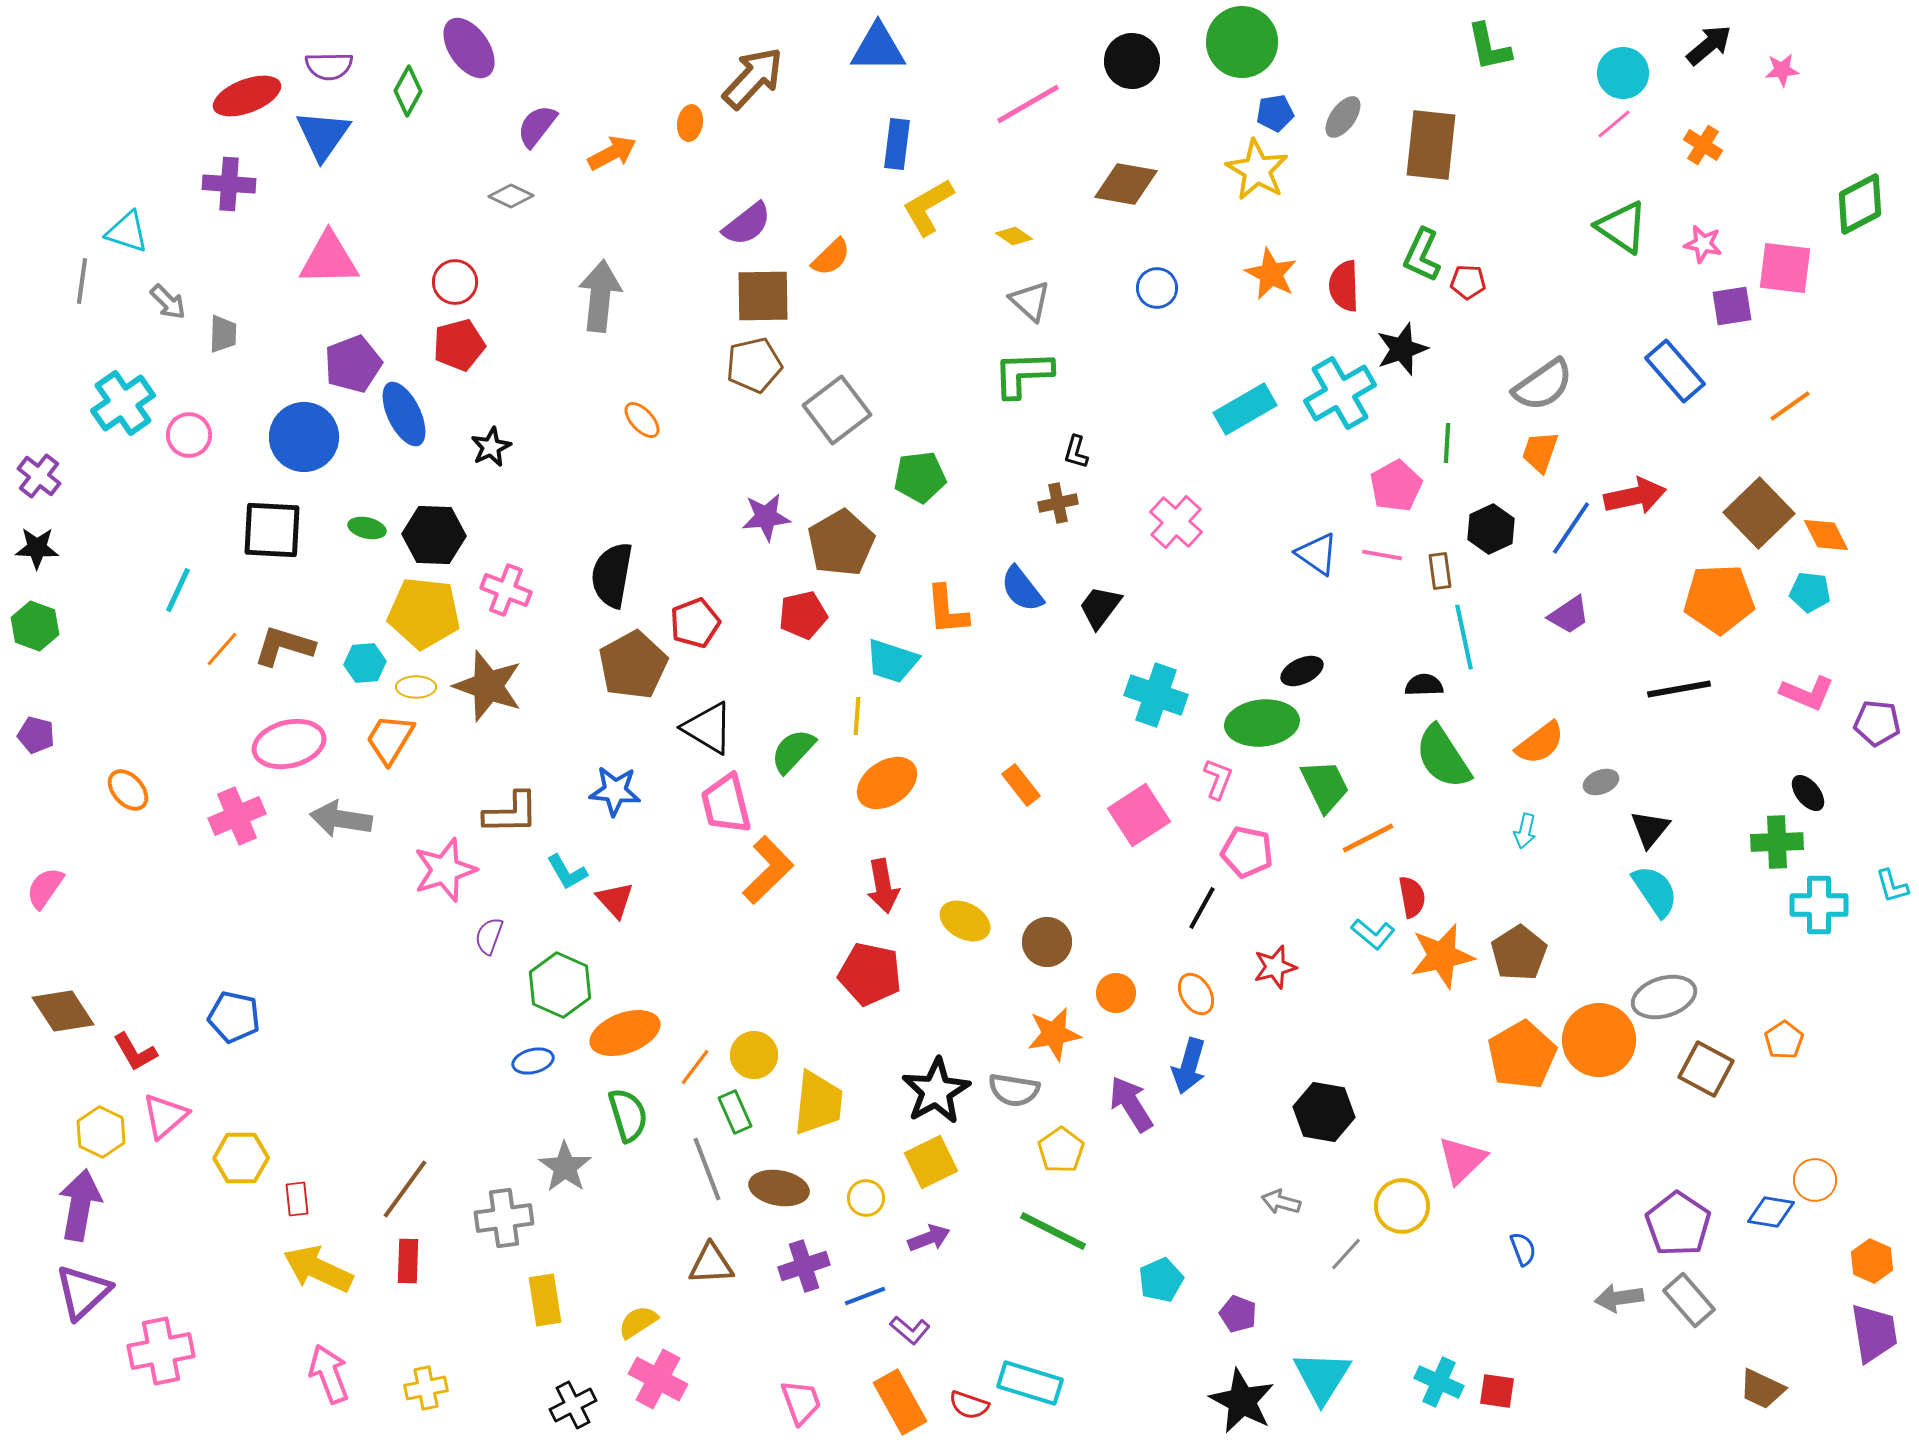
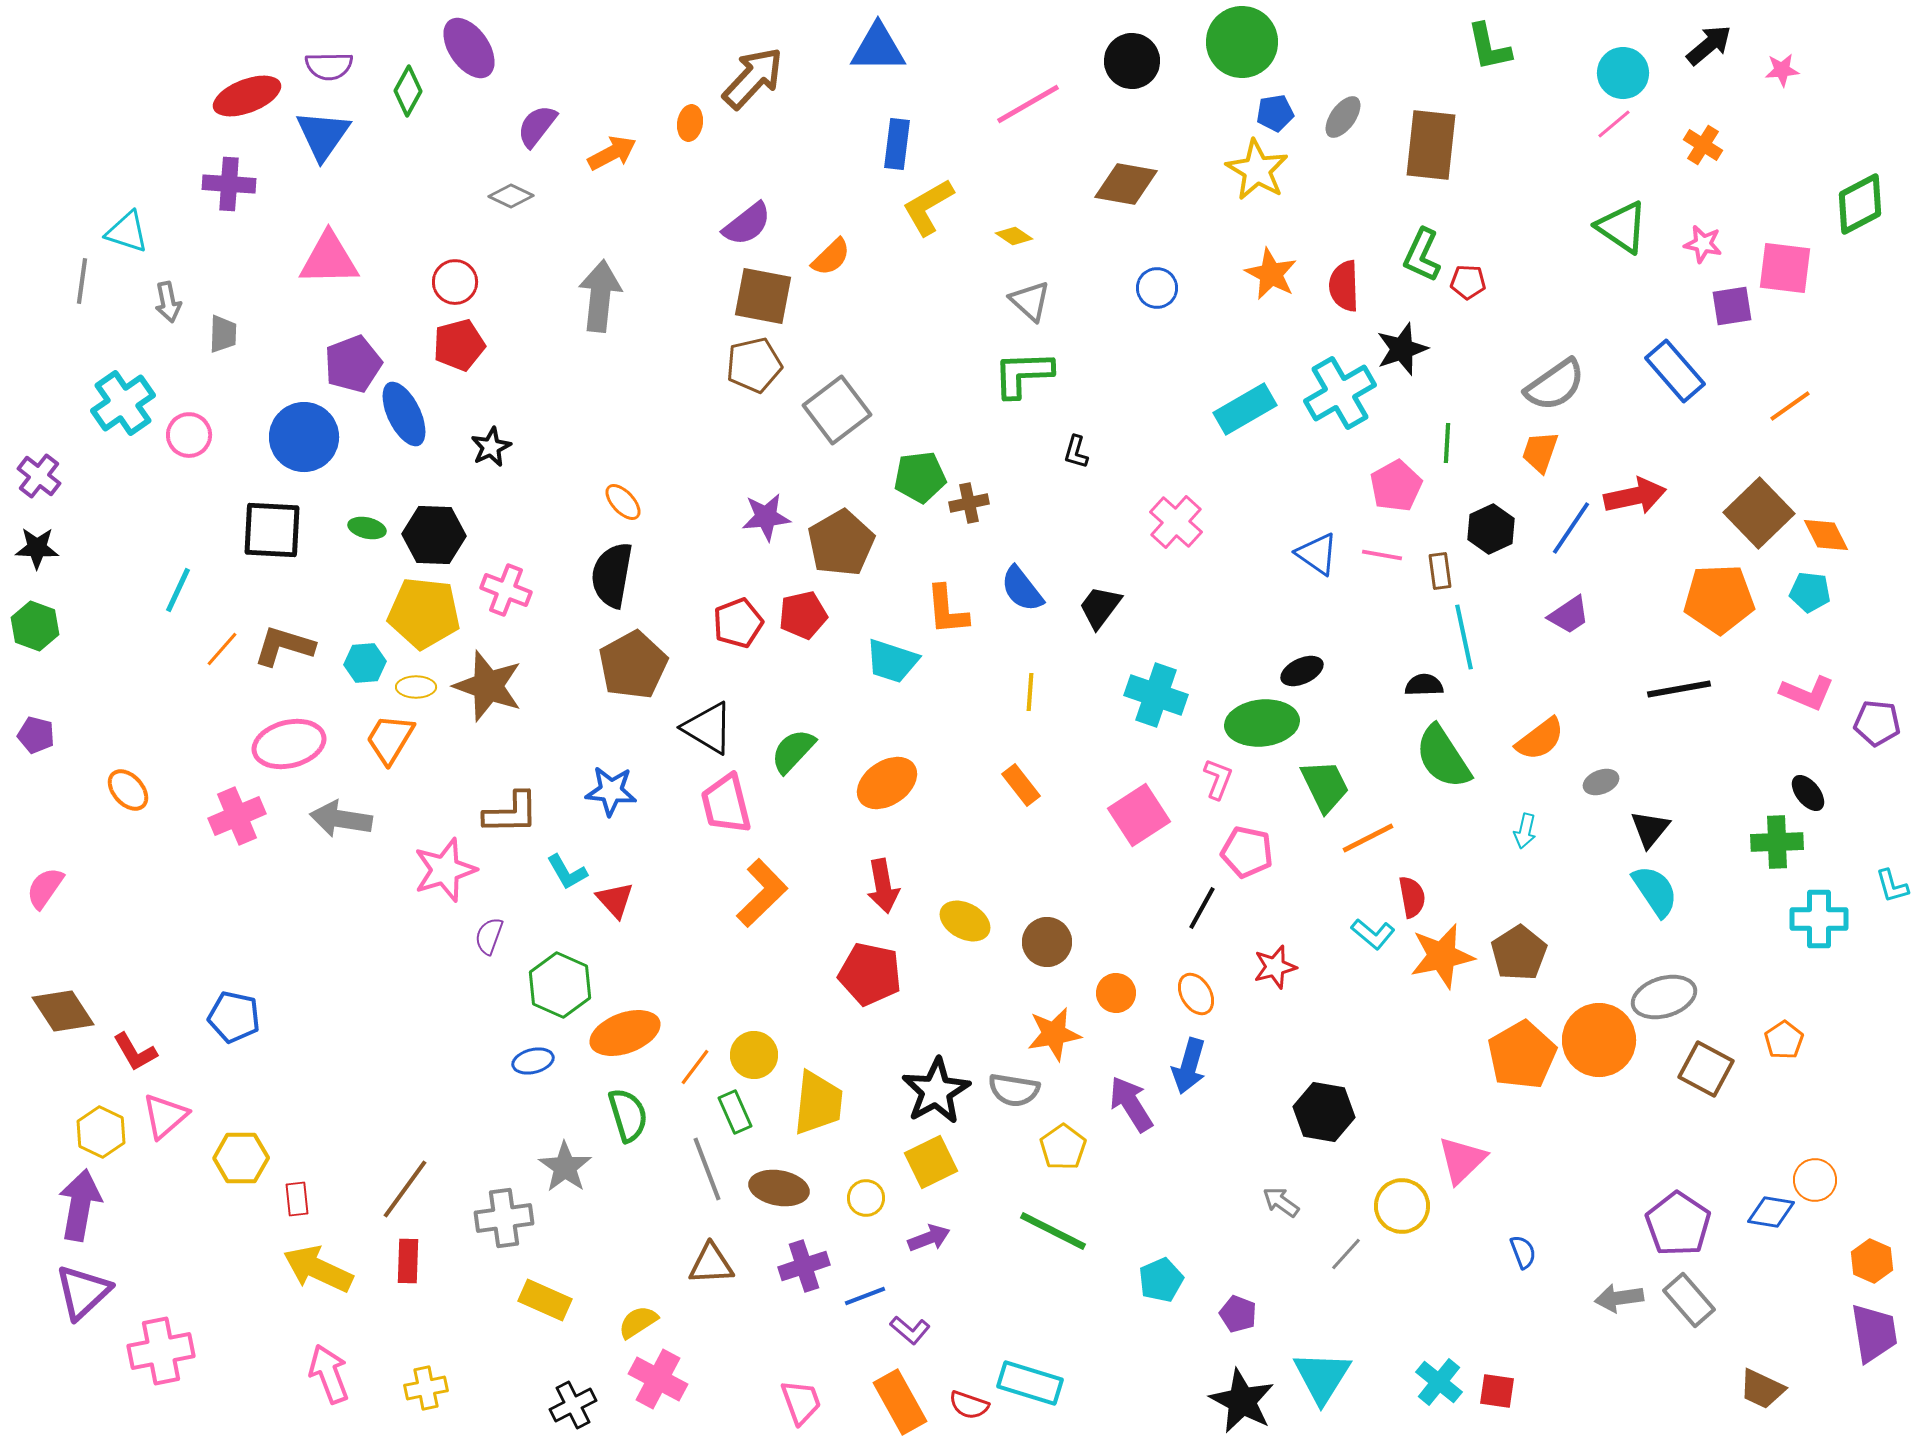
brown square at (763, 296): rotated 12 degrees clockwise
gray arrow at (168, 302): rotated 33 degrees clockwise
gray semicircle at (1543, 385): moved 12 px right
orange ellipse at (642, 420): moved 19 px left, 82 px down
brown cross at (1058, 503): moved 89 px left
red pentagon at (695, 623): moved 43 px right
yellow line at (857, 716): moved 173 px right, 24 px up
orange semicircle at (1540, 743): moved 4 px up
blue star at (615, 791): moved 4 px left
orange L-shape at (768, 870): moved 6 px left, 23 px down
cyan cross at (1819, 905): moved 14 px down
yellow pentagon at (1061, 1150): moved 2 px right, 3 px up
gray arrow at (1281, 1202): rotated 21 degrees clockwise
blue semicircle at (1523, 1249): moved 3 px down
yellow rectangle at (545, 1300): rotated 57 degrees counterclockwise
cyan cross at (1439, 1382): rotated 15 degrees clockwise
